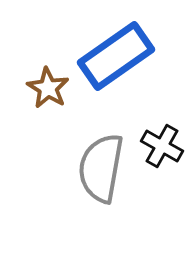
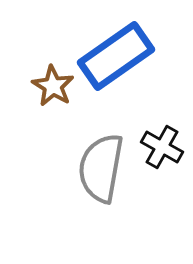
brown star: moved 5 px right, 2 px up
black cross: moved 1 px down
